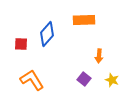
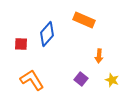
orange rectangle: rotated 25 degrees clockwise
purple square: moved 3 px left
